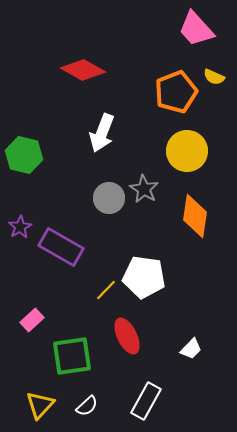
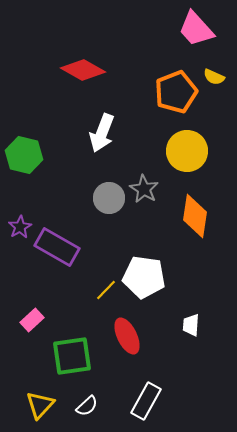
purple rectangle: moved 4 px left
white trapezoid: moved 24 px up; rotated 140 degrees clockwise
